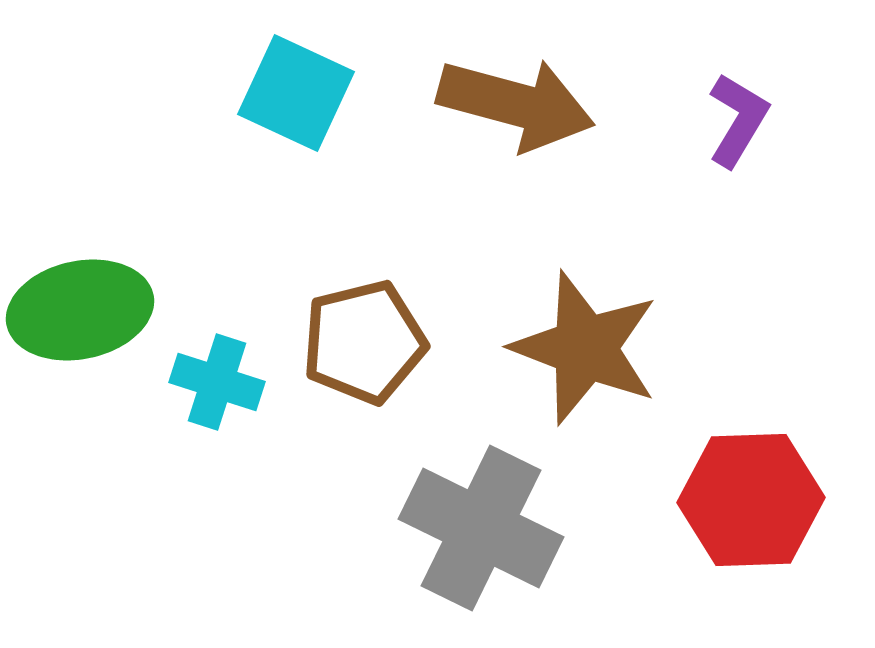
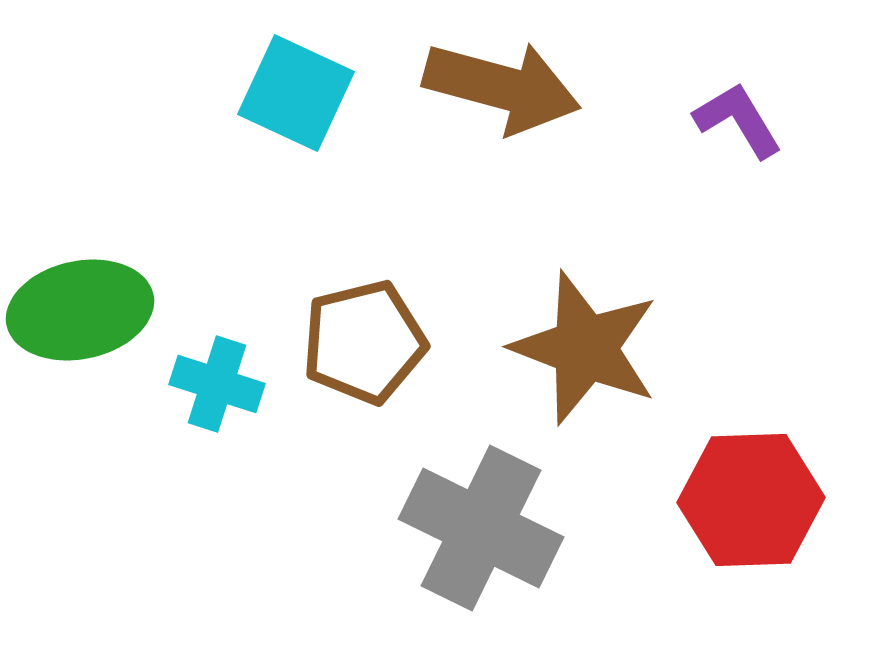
brown arrow: moved 14 px left, 17 px up
purple L-shape: rotated 62 degrees counterclockwise
cyan cross: moved 2 px down
